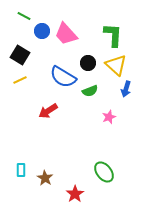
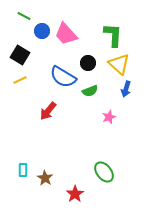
yellow triangle: moved 3 px right, 1 px up
red arrow: rotated 18 degrees counterclockwise
cyan rectangle: moved 2 px right
